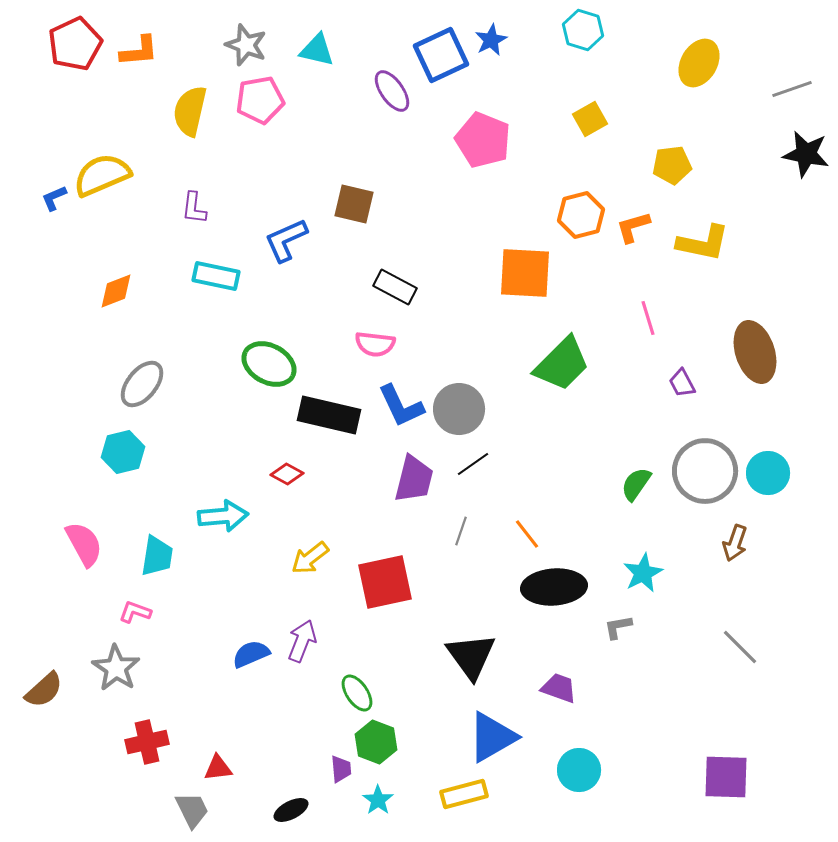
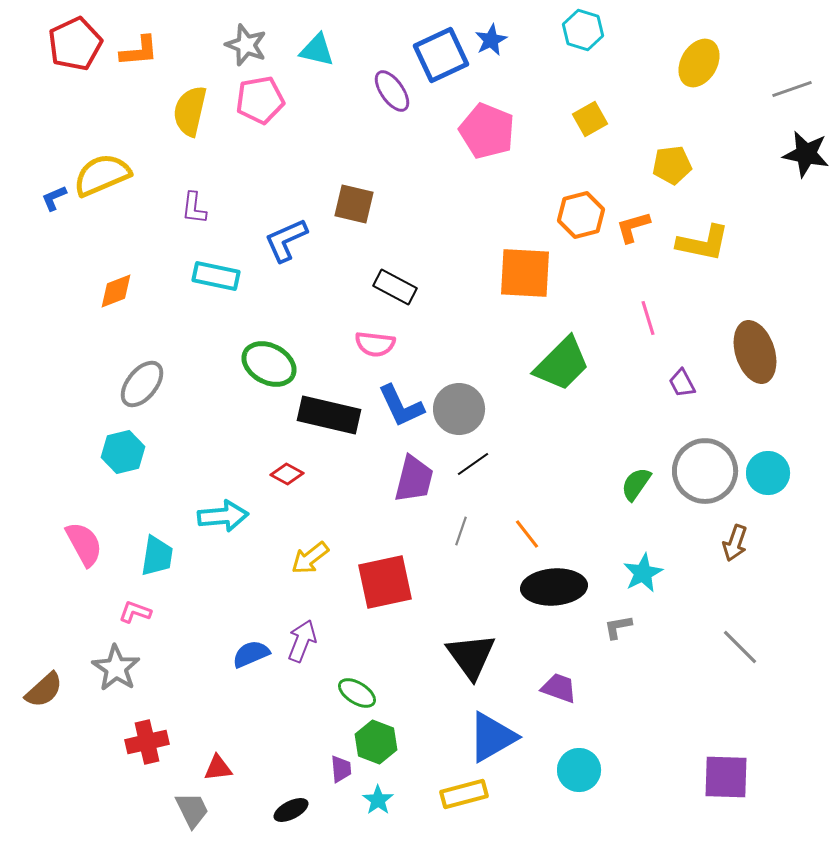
pink pentagon at (483, 140): moved 4 px right, 9 px up
green ellipse at (357, 693): rotated 24 degrees counterclockwise
